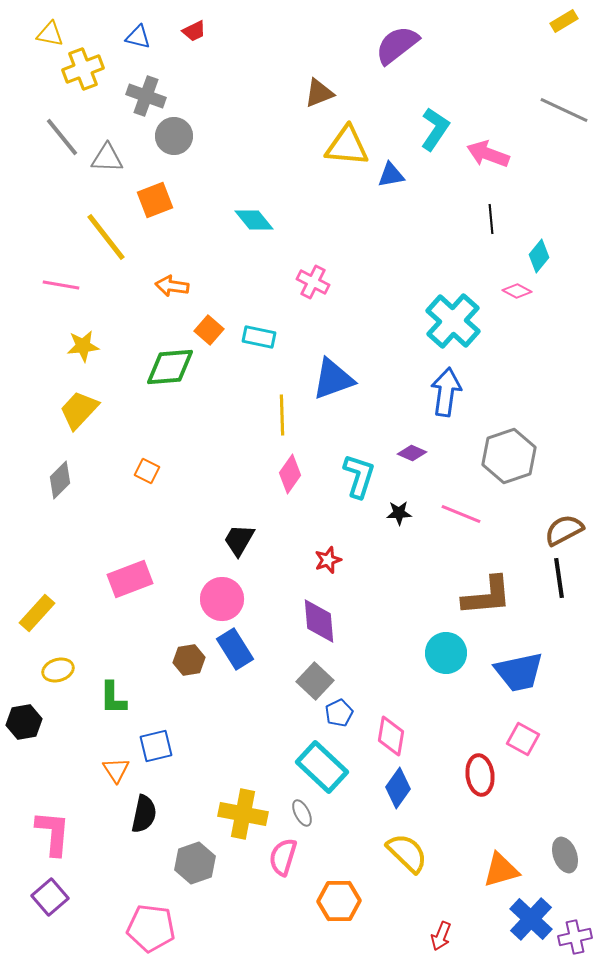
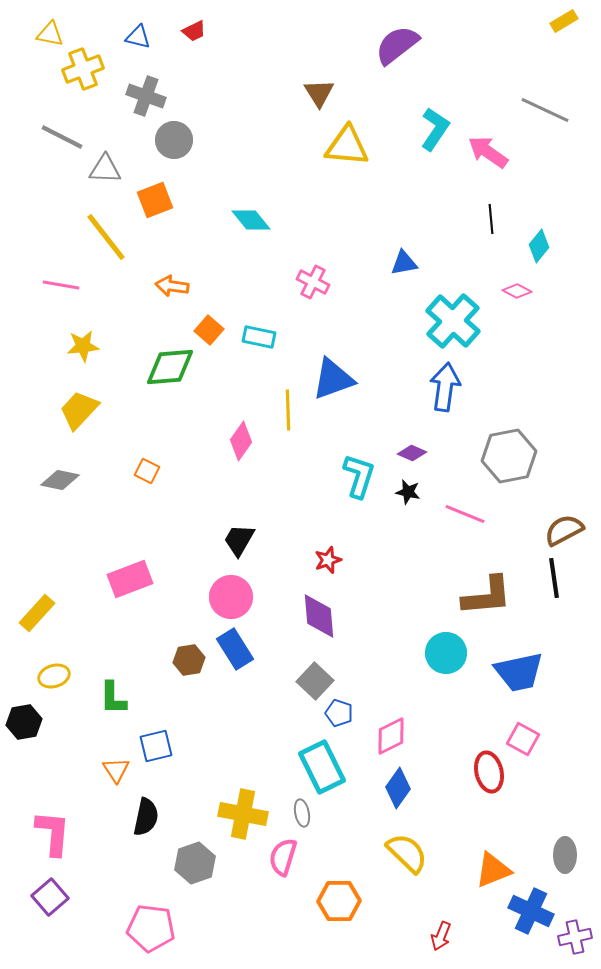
brown triangle at (319, 93): rotated 40 degrees counterclockwise
gray line at (564, 110): moved 19 px left
gray circle at (174, 136): moved 4 px down
gray line at (62, 137): rotated 24 degrees counterclockwise
pink arrow at (488, 154): moved 2 px up; rotated 15 degrees clockwise
gray triangle at (107, 158): moved 2 px left, 11 px down
blue triangle at (391, 175): moved 13 px right, 88 px down
cyan diamond at (254, 220): moved 3 px left
cyan diamond at (539, 256): moved 10 px up
blue arrow at (446, 392): moved 1 px left, 5 px up
yellow line at (282, 415): moved 6 px right, 5 px up
gray hexagon at (509, 456): rotated 8 degrees clockwise
pink diamond at (290, 474): moved 49 px left, 33 px up
gray diamond at (60, 480): rotated 57 degrees clockwise
black star at (399, 513): moved 9 px right, 21 px up; rotated 15 degrees clockwise
pink line at (461, 514): moved 4 px right
black line at (559, 578): moved 5 px left
pink circle at (222, 599): moved 9 px right, 2 px up
purple diamond at (319, 621): moved 5 px up
yellow ellipse at (58, 670): moved 4 px left, 6 px down
blue pentagon at (339, 713): rotated 28 degrees counterclockwise
pink diamond at (391, 736): rotated 54 degrees clockwise
cyan rectangle at (322, 767): rotated 21 degrees clockwise
red ellipse at (480, 775): moved 9 px right, 3 px up; rotated 6 degrees counterclockwise
gray ellipse at (302, 813): rotated 16 degrees clockwise
black semicircle at (144, 814): moved 2 px right, 3 px down
gray ellipse at (565, 855): rotated 20 degrees clockwise
orange triangle at (501, 870): moved 8 px left; rotated 6 degrees counterclockwise
blue cross at (531, 919): moved 8 px up; rotated 18 degrees counterclockwise
